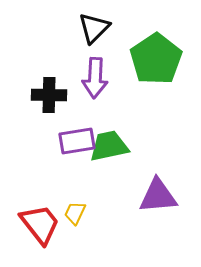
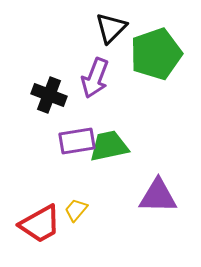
black triangle: moved 17 px right
green pentagon: moved 5 px up; rotated 15 degrees clockwise
purple arrow: rotated 18 degrees clockwise
black cross: rotated 20 degrees clockwise
purple triangle: rotated 6 degrees clockwise
yellow trapezoid: moved 1 px right, 3 px up; rotated 15 degrees clockwise
red trapezoid: rotated 99 degrees clockwise
